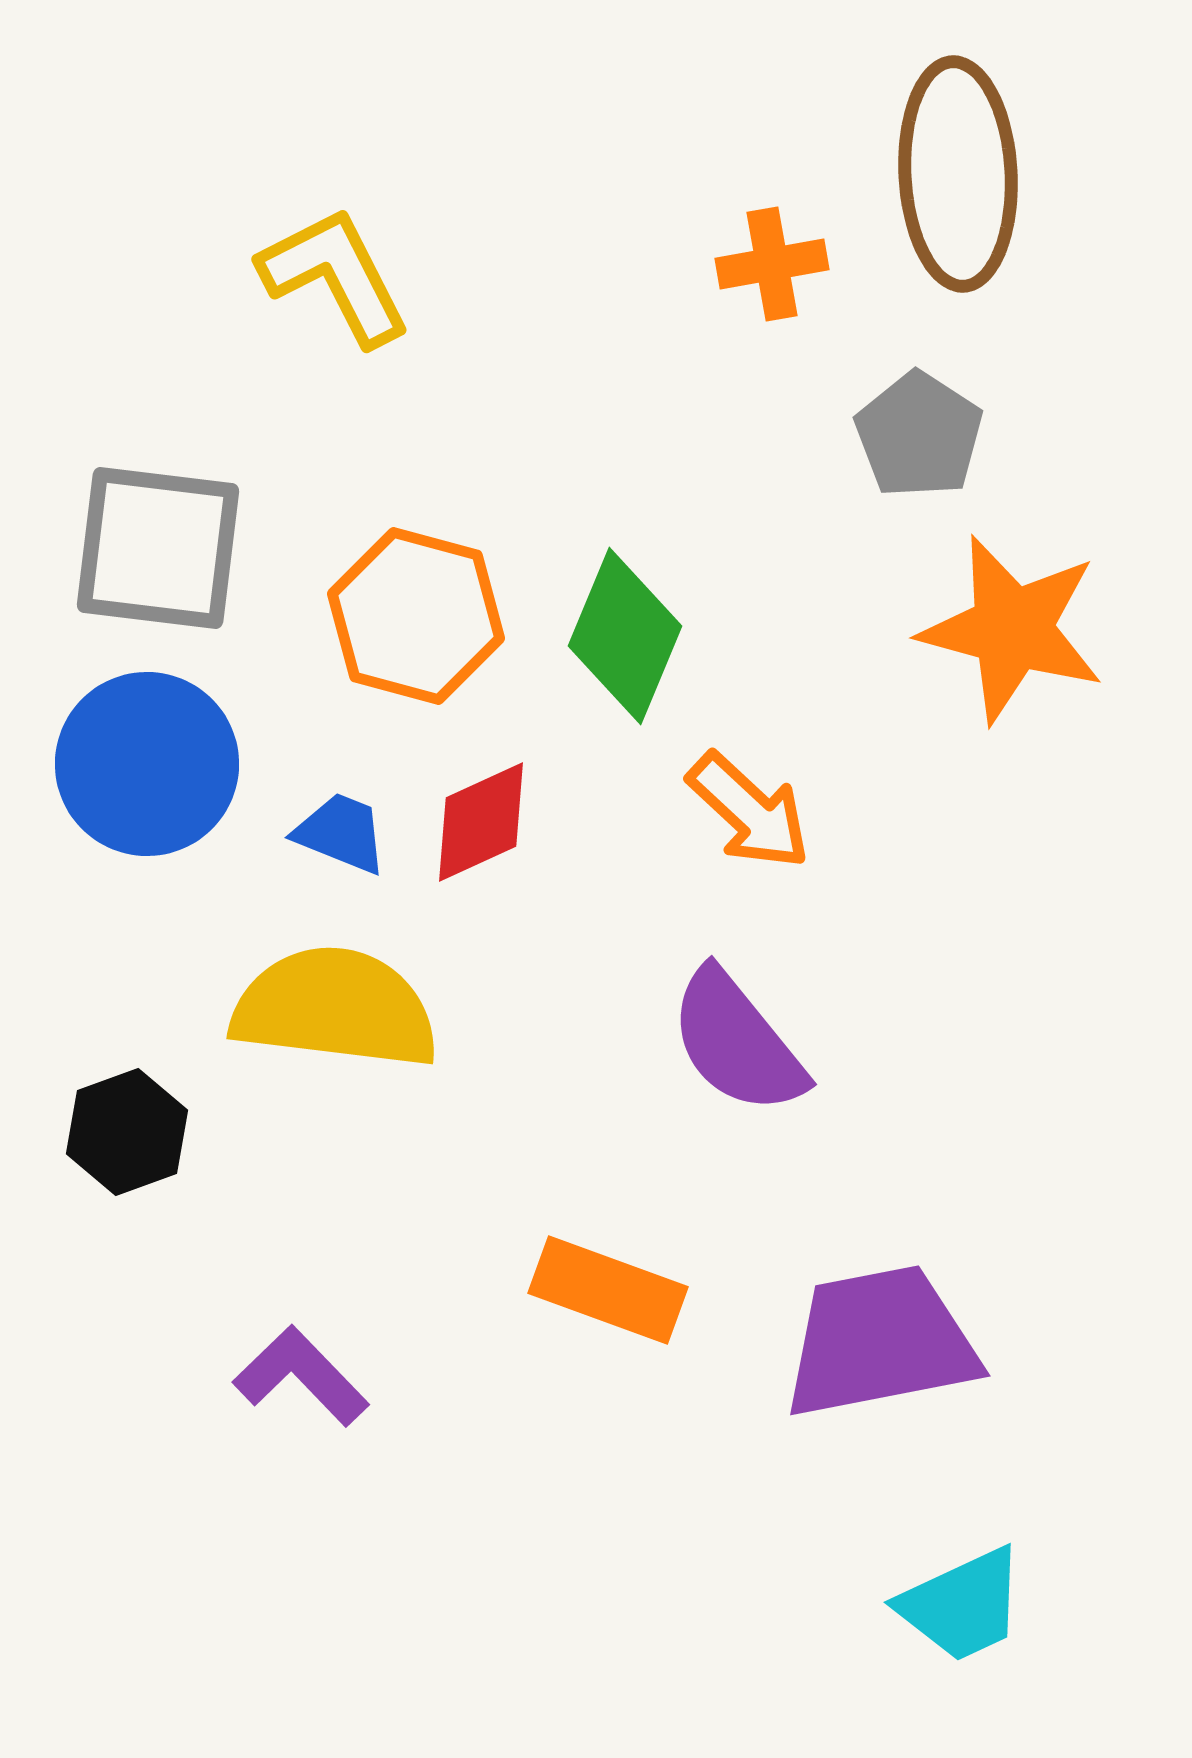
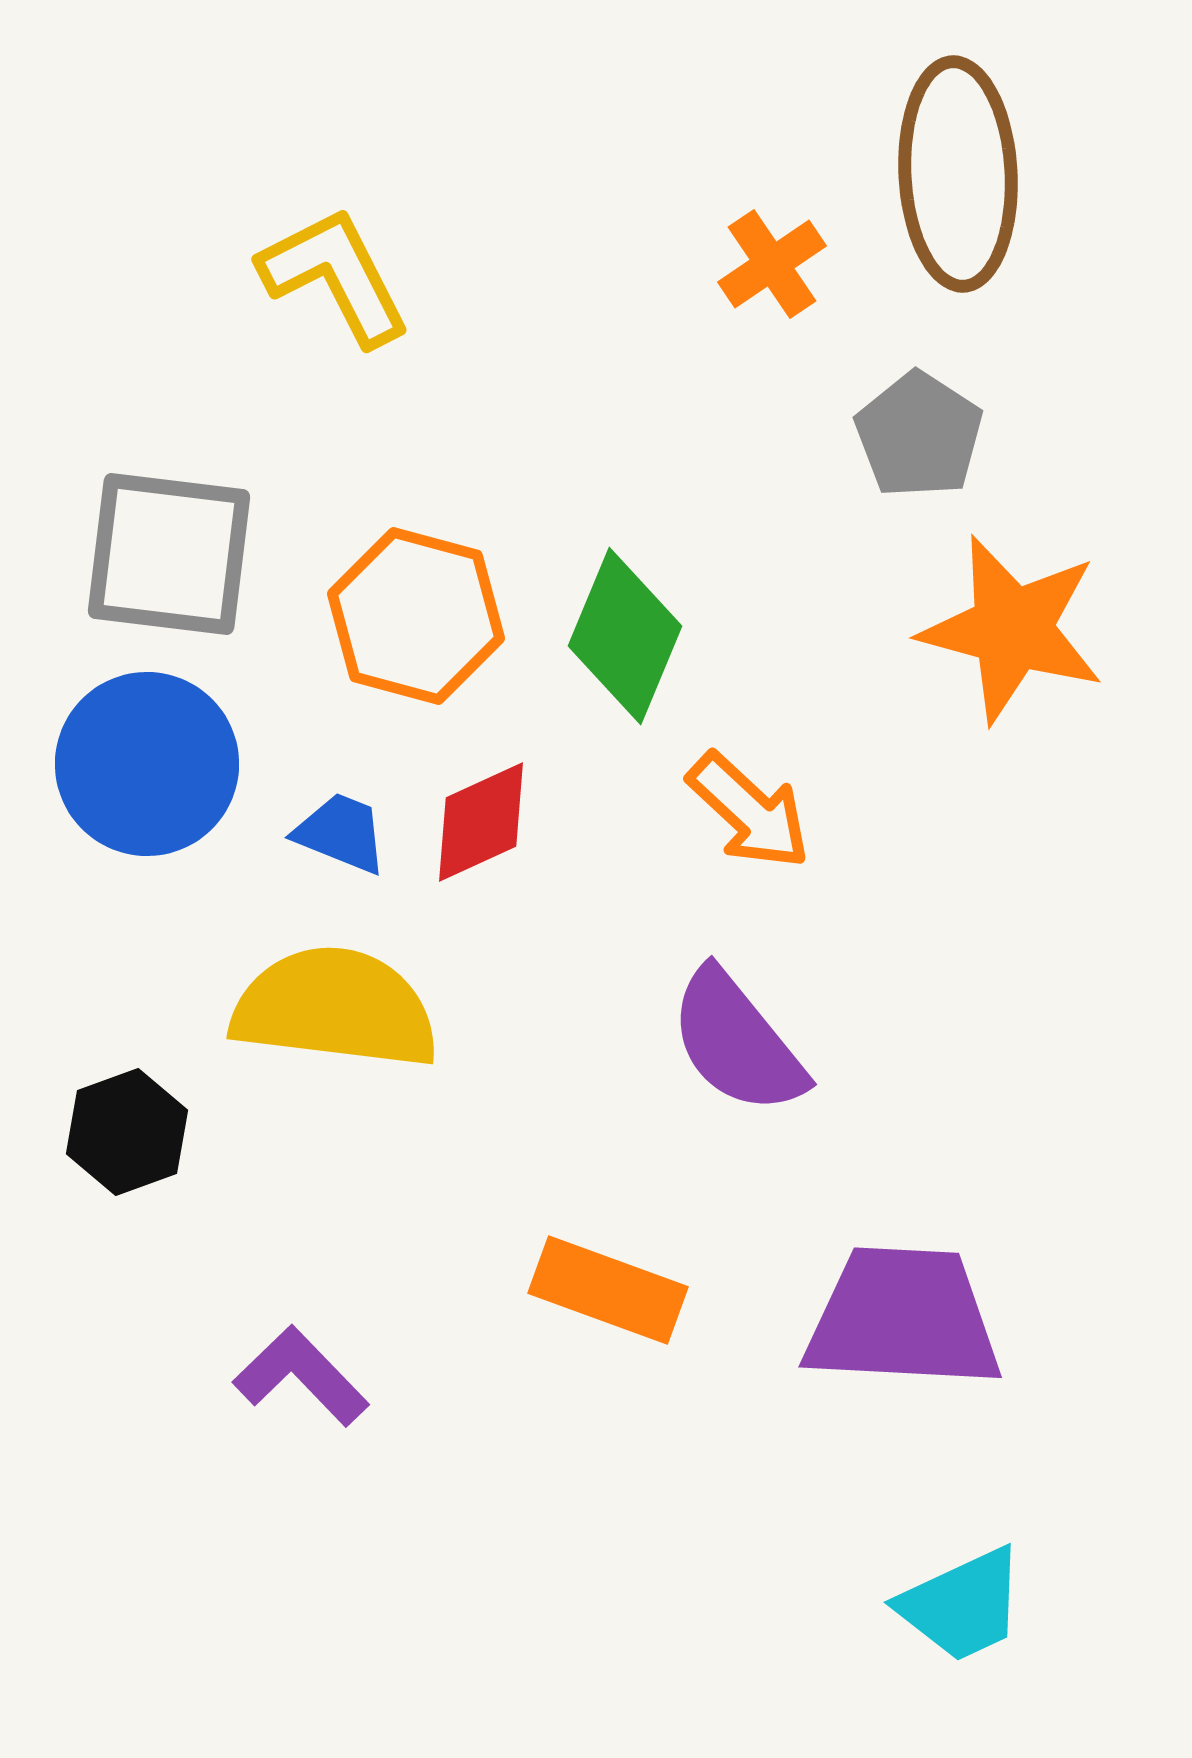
orange cross: rotated 24 degrees counterclockwise
gray square: moved 11 px right, 6 px down
purple trapezoid: moved 23 px right, 24 px up; rotated 14 degrees clockwise
